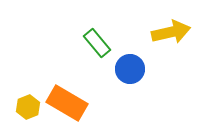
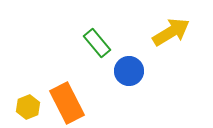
yellow arrow: rotated 18 degrees counterclockwise
blue circle: moved 1 px left, 2 px down
orange rectangle: rotated 33 degrees clockwise
